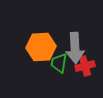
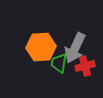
gray arrow: rotated 28 degrees clockwise
